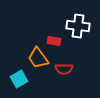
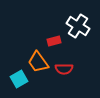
white cross: rotated 25 degrees clockwise
red rectangle: rotated 24 degrees counterclockwise
orange trapezoid: moved 4 px down
